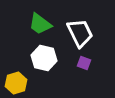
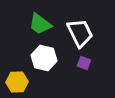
yellow hexagon: moved 1 px right, 1 px up; rotated 15 degrees clockwise
